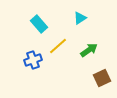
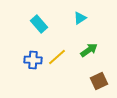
yellow line: moved 1 px left, 11 px down
blue cross: rotated 24 degrees clockwise
brown square: moved 3 px left, 3 px down
